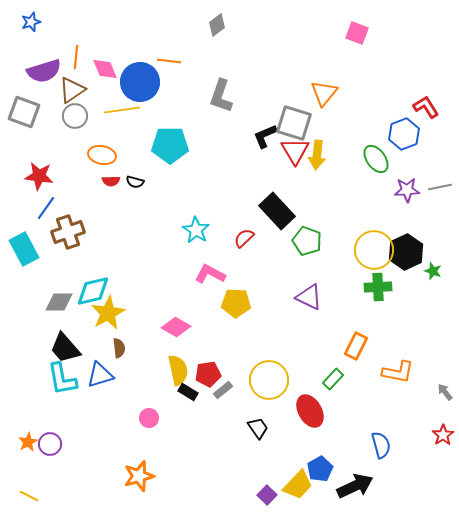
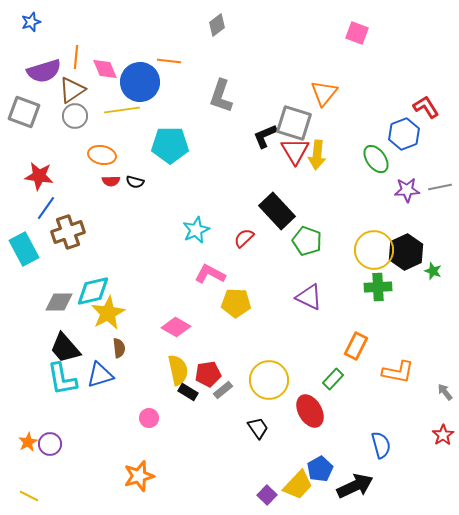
cyan star at (196, 230): rotated 16 degrees clockwise
